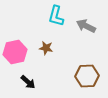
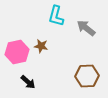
gray arrow: moved 2 px down; rotated 12 degrees clockwise
brown star: moved 5 px left, 2 px up
pink hexagon: moved 2 px right
